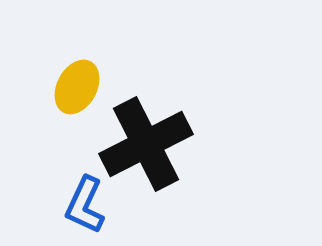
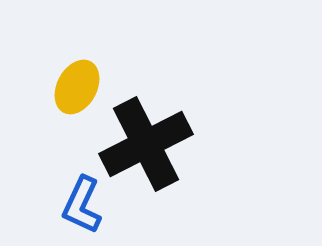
blue L-shape: moved 3 px left
